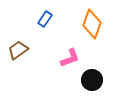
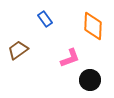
blue rectangle: rotated 70 degrees counterclockwise
orange diamond: moved 1 px right, 2 px down; rotated 16 degrees counterclockwise
black circle: moved 2 px left
